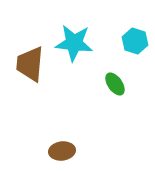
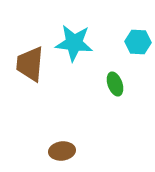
cyan hexagon: moved 3 px right, 1 px down; rotated 15 degrees counterclockwise
green ellipse: rotated 15 degrees clockwise
